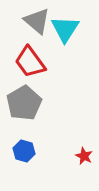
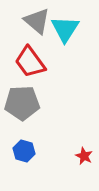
gray pentagon: moved 2 px left; rotated 28 degrees clockwise
